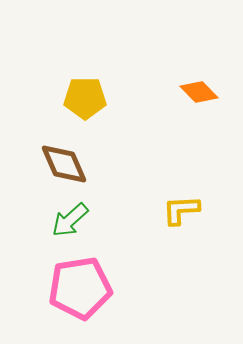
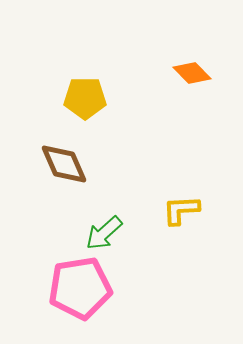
orange diamond: moved 7 px left, 19 px up
green arrow: moved 34 px right, 13 px down
